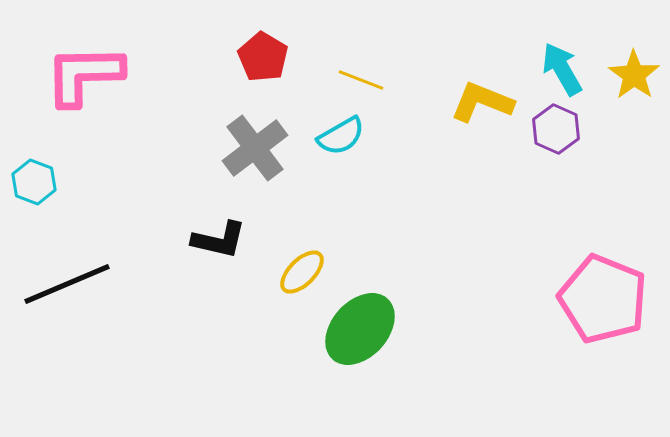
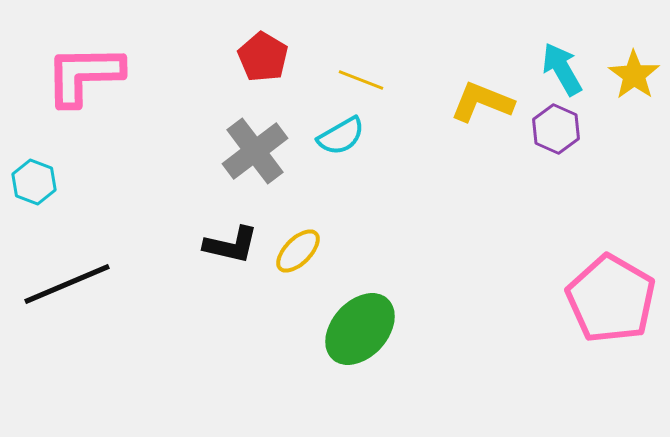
gray cross: moved 3 px down
black L-shape: moved 12 px right, 5 px down
yellow ellipse: moved 4 px left, 21 px up
pink pentagon: moved 8 px right; rotated 8 degrees clockwise
